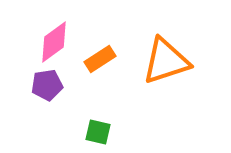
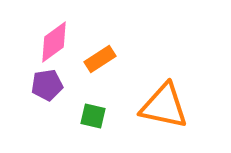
orange triangle: moved 2 px left, 45 px down; rotated 30 degrees clockwise
green square: moved 5 px left, 16 px up
